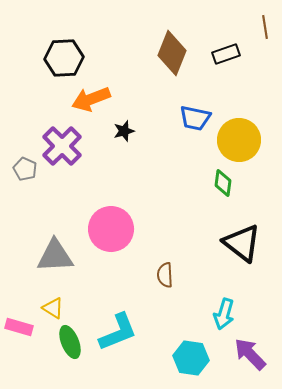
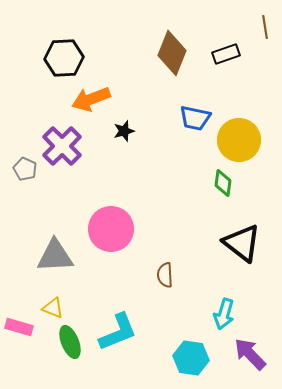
yellow triangle: rotated 10 degrees counterclockwise
